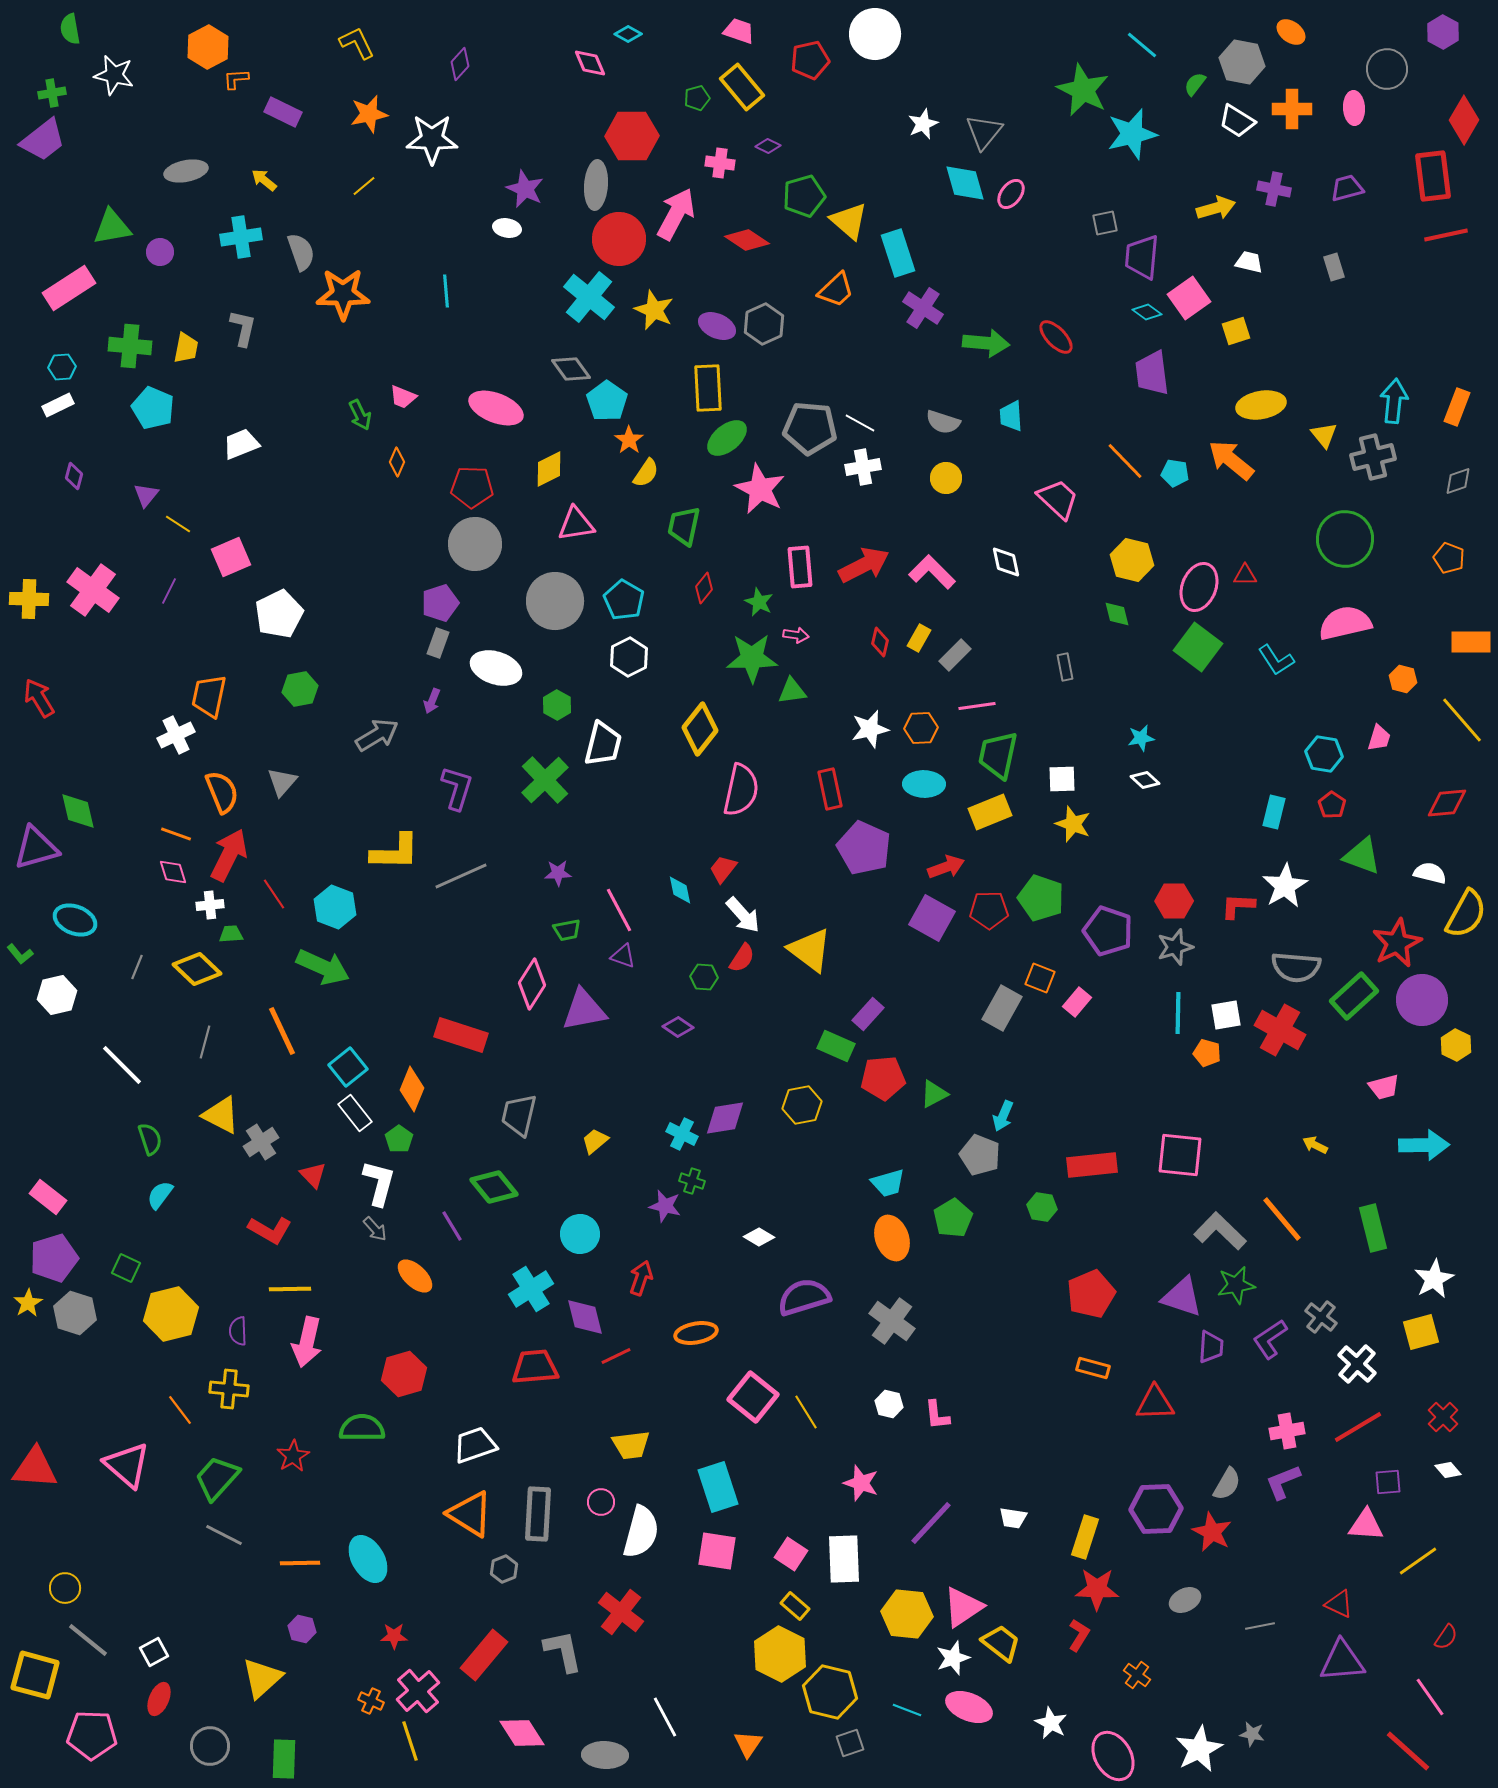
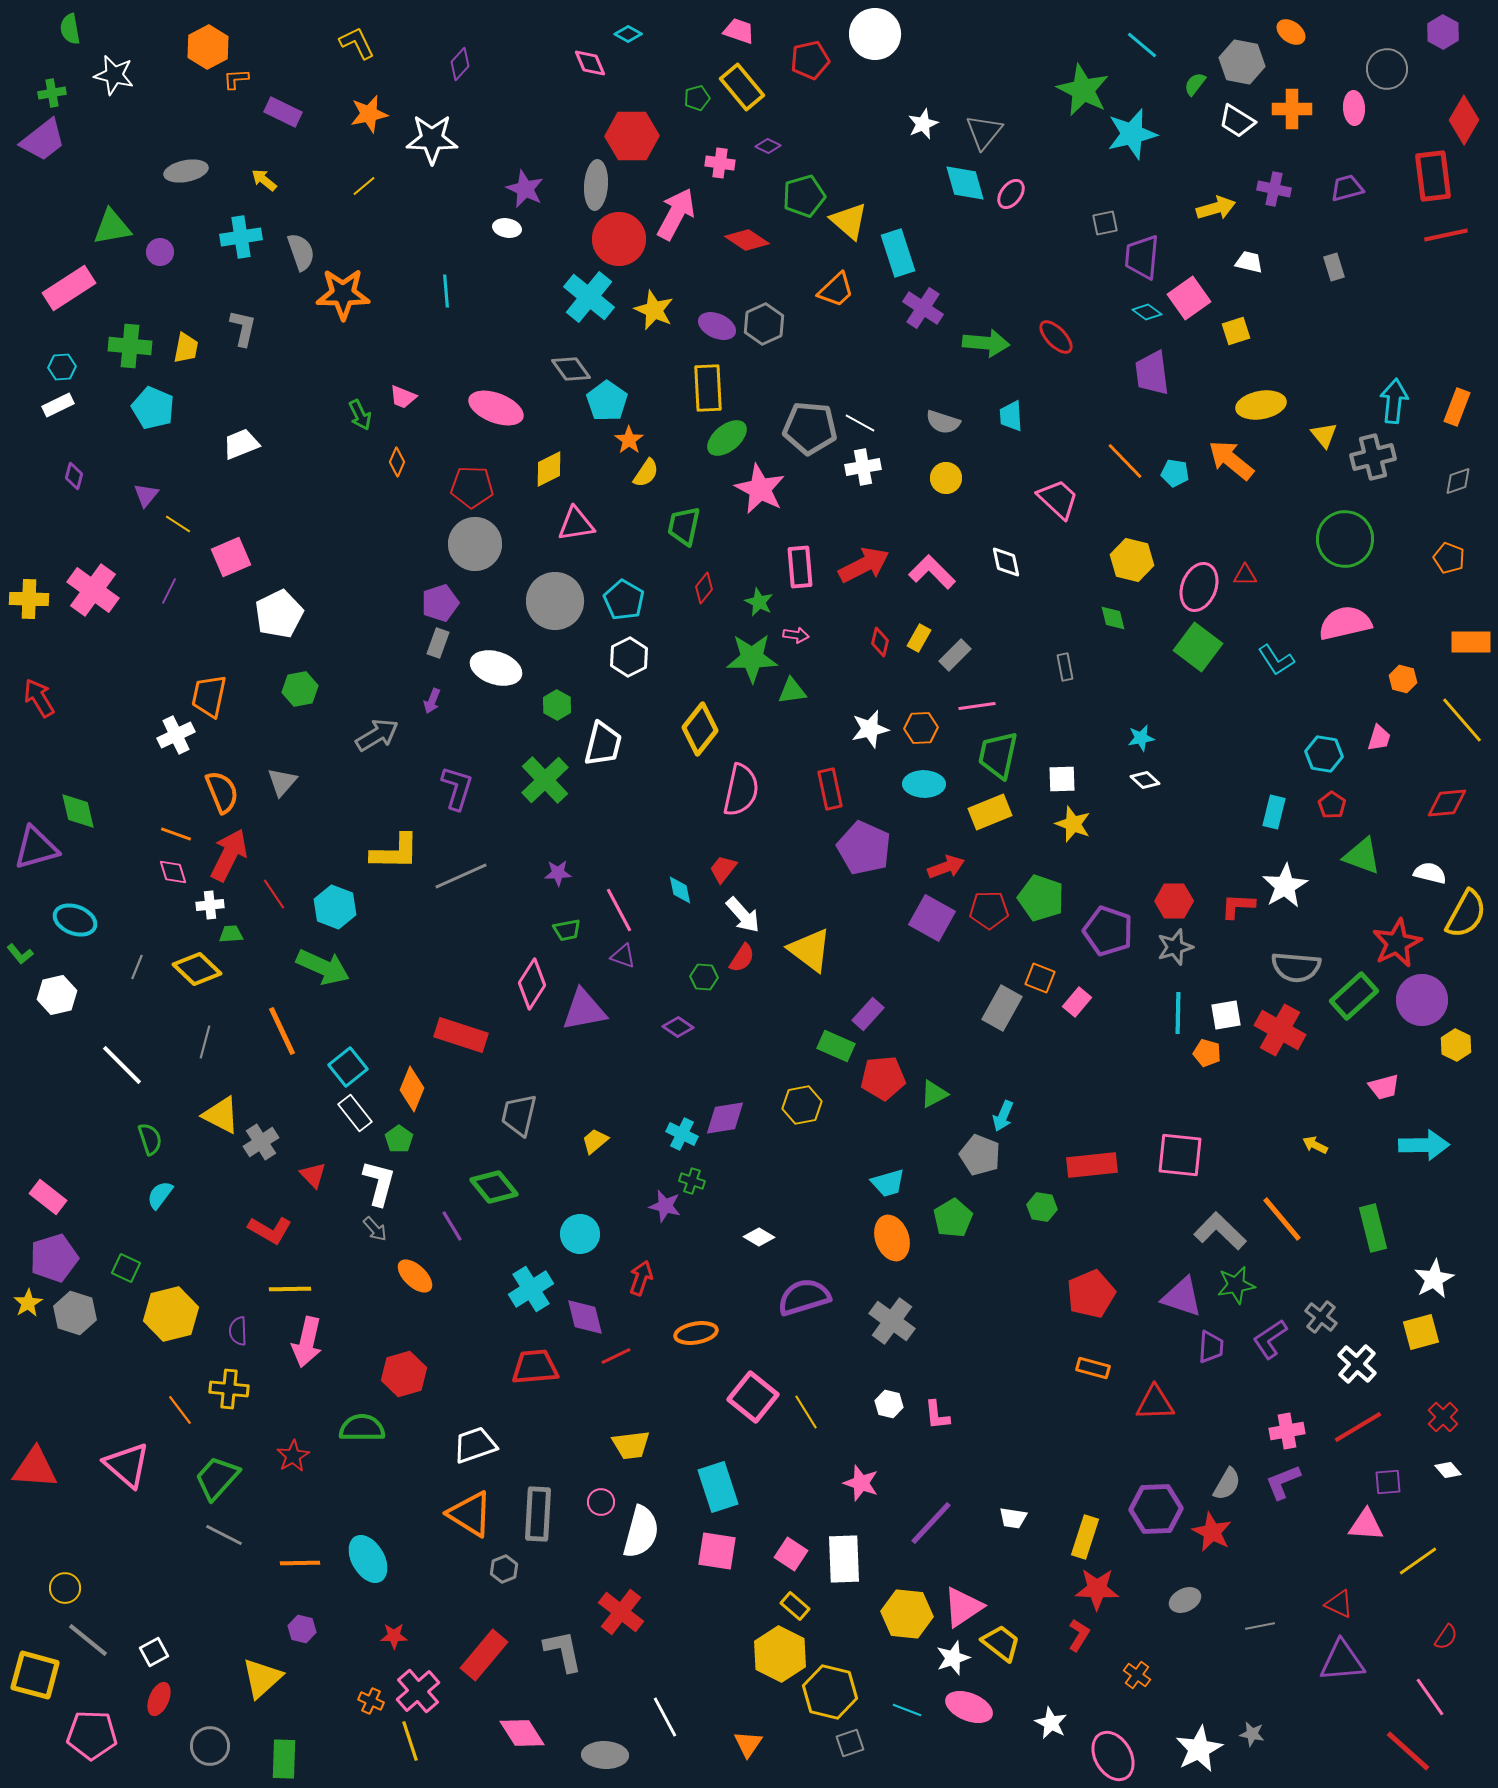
green diamond at (1117, 614): moved 4 px left, 4 px down
